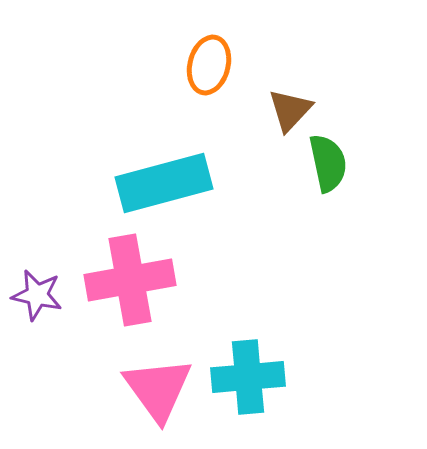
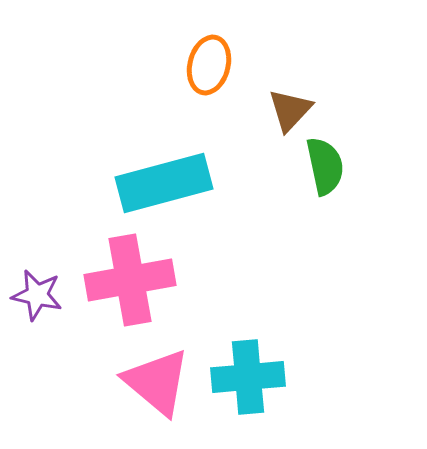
green semicircle: moved 3 px left, 3 px down
pink triangle: moved 1 px left, 7 px up; rotated 14 degrees counterclockwise
